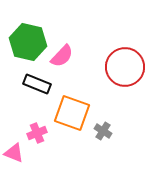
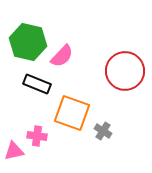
red circle: moved 4 px down
pink cross: moved 3 px down; rotated 30 degrees clockwise
pink triangle: moved 2 px up; rotated 35 degrees counterclockwise
